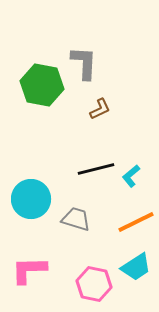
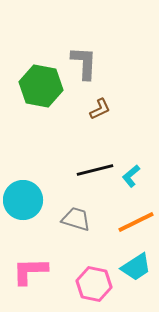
green hexagon: moved 1 px left, 1 px down
black line: moved 1 px left, 1 px down
cyan circle: moved 8 px left, 1 px down
pink L-shape: moved 1 px right, 1 px down
